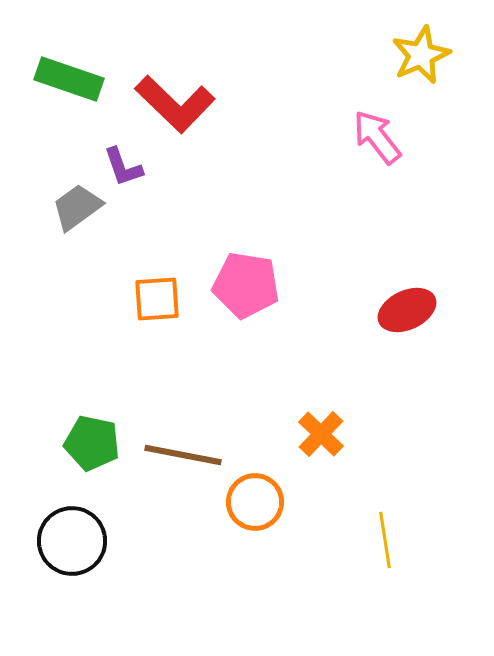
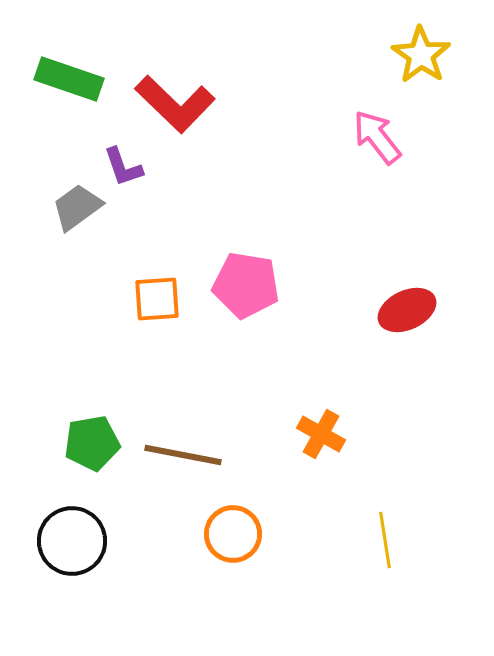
yellow star: rotated 14 degrees counterclockwise
orange cross: rotated 15 degrees counterclockwise
green pentagon: rotated 22 degrees counterclockwise
orange circle: moved 22 px left, 32 px down
